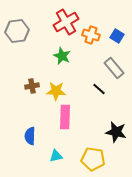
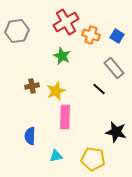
yellow star: rotated 24 degrees counterclockwise
